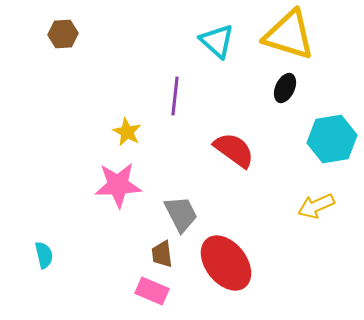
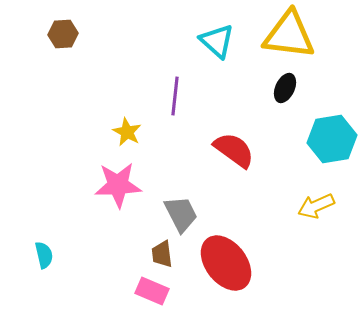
yellow triangle: rotated 10 degrees counterclockwise
